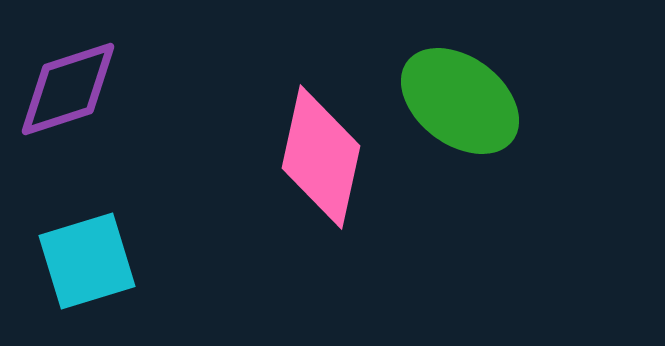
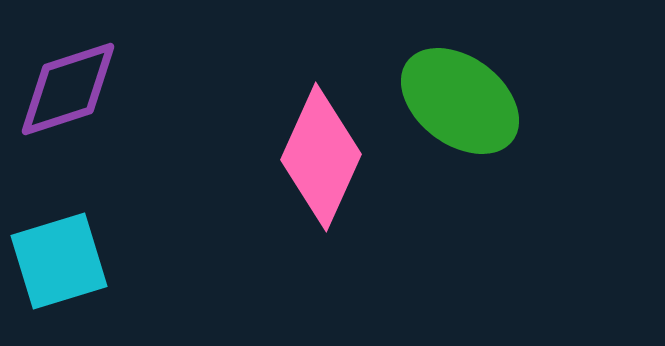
pink diamond: rotated 12 degrees clockwise
cyan square: moved 28 px left
